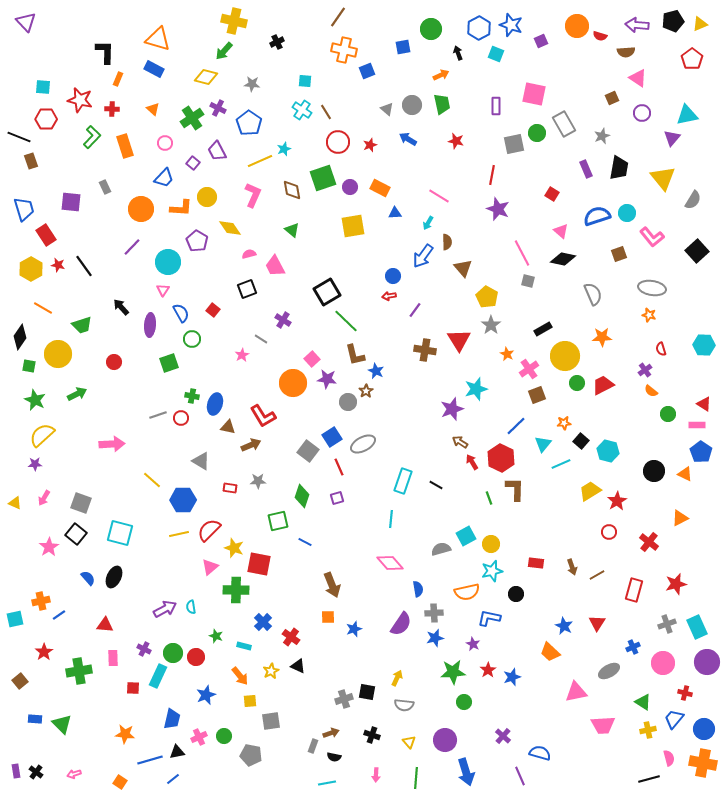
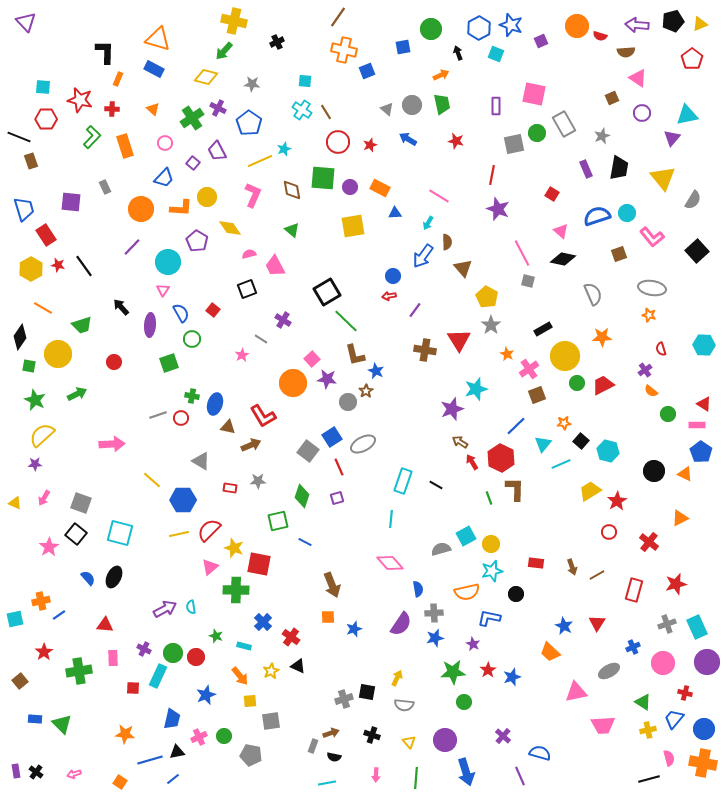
green square at (323, 178): rotated 24 degrees clockwise
